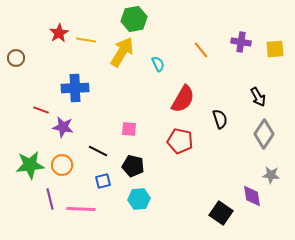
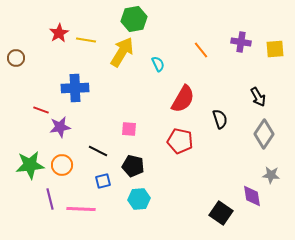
purple star: moved 3 px left; rotated 20 degrees counterclockwise
